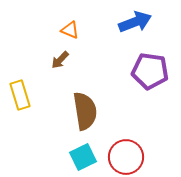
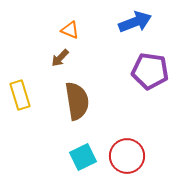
brown arrow: moved 2 px up
brown semicircle: moved 8 px left, 10 px up
red circle: moved 1 px right, 1 px up
